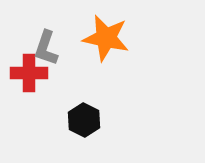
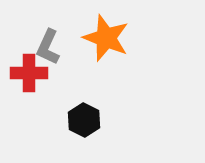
orange star: rotated 9 degrees clockwise
gray L-shape: moved 2 px right, 1 px up; rotated 6 degrees clockwise
